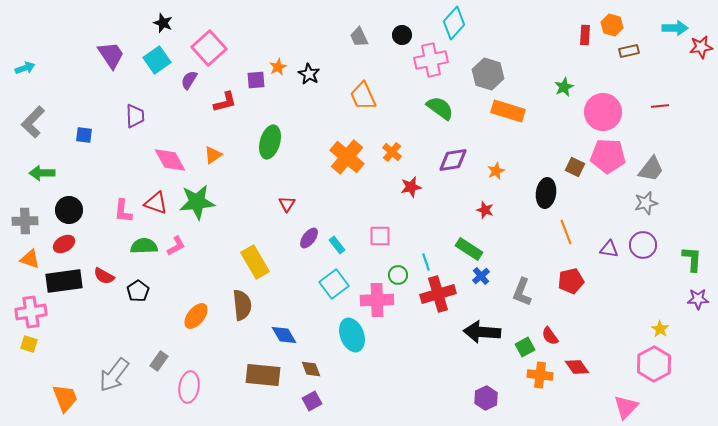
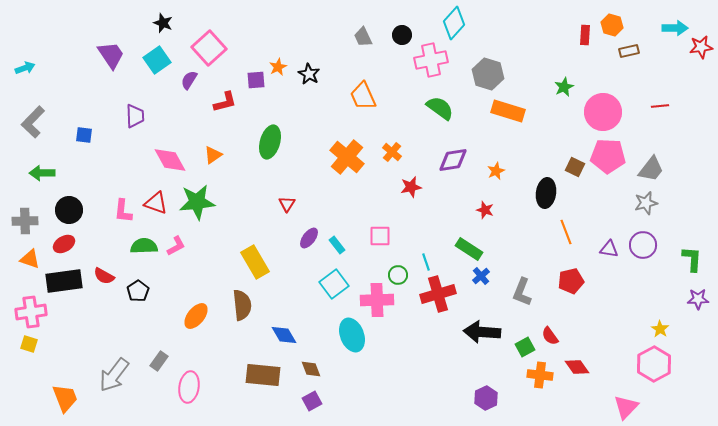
gray trapezoid at (359, 37): moved 4 px right
